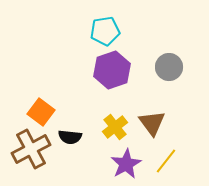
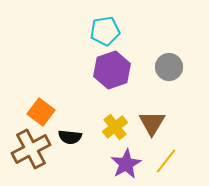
brown triangle: rotated 8 degrees clockwise
